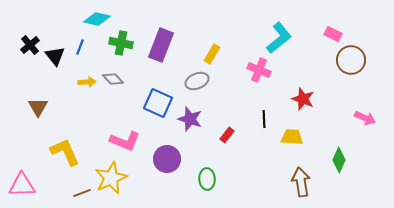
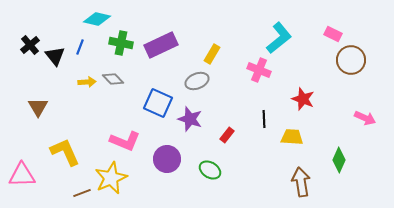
purple rectangle: rotated 44 degrees clockwise
green ellipse: moved 3 px right, 9 px up; rotated 55 degrees counterclockwise
pink triangle: moved 10 px up
